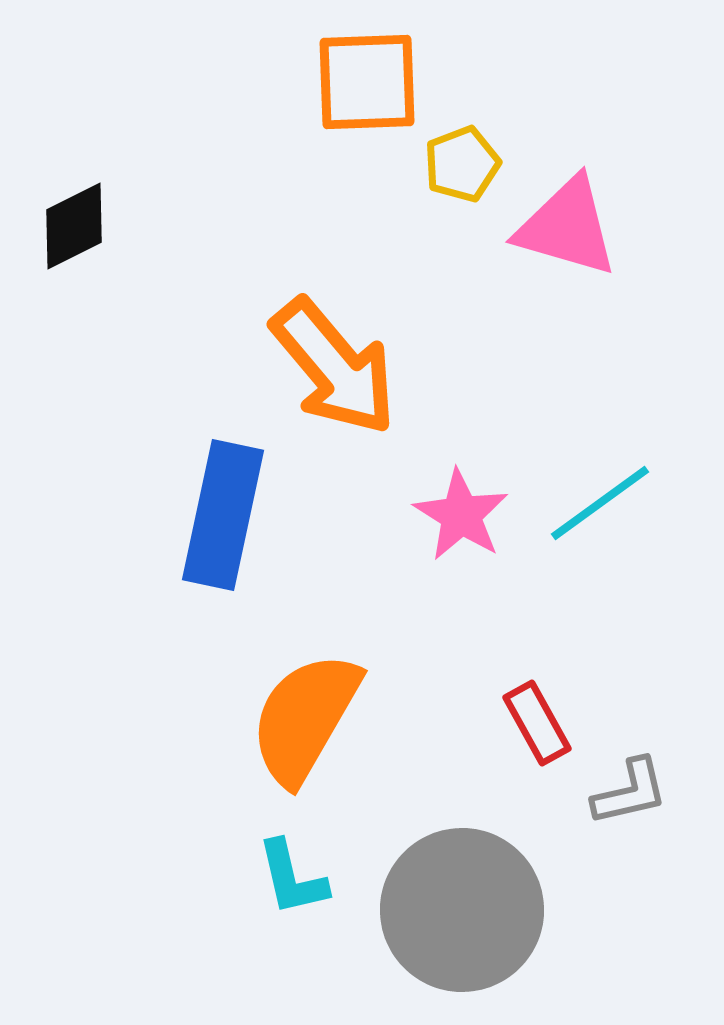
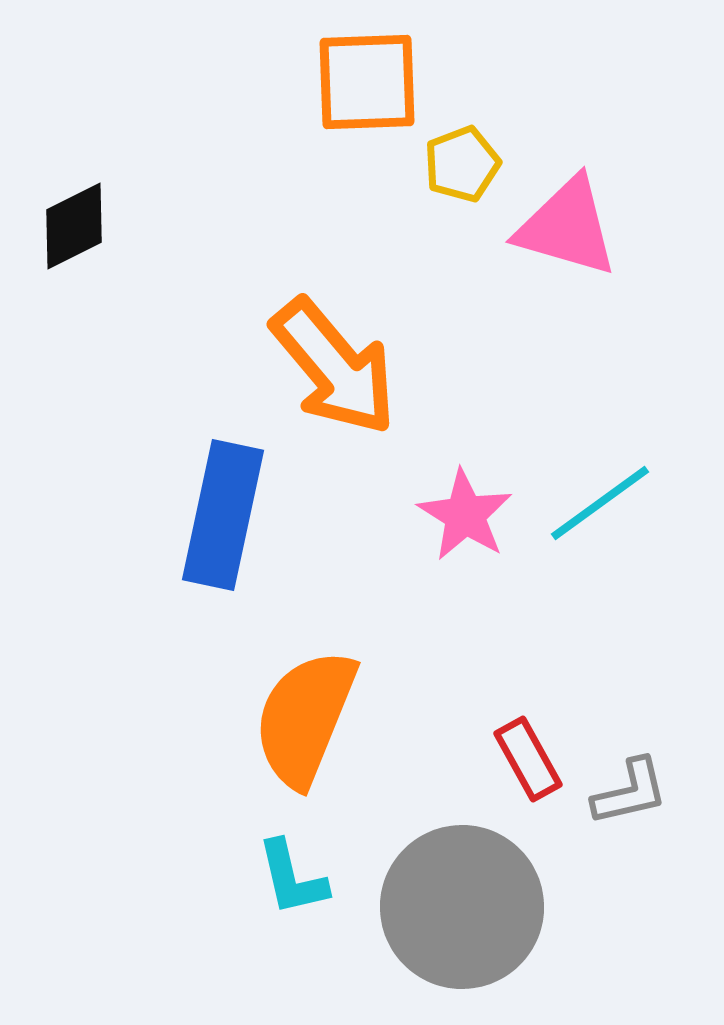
pink star: moved 4 px right
orange semicircle: rotated 8 degrees counterclockwise
red rectangle: moved 9 px left, 36 px down
gray circle: moved 3 px up
